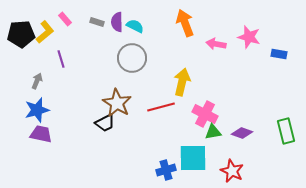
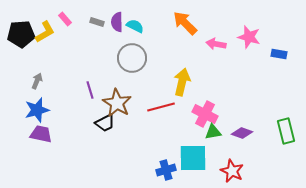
orange arrow: rotated 24 degrees counterclockwise
yellow L-shape: rotated 10 degrees clockwise
purple line: moved 29 px right, 31 px down
